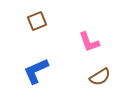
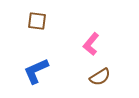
brown square: rotated 30 degrees clockwise
pink L-shape: moved 2 px right, 2 px down; rotated 60 degrees clockwise
